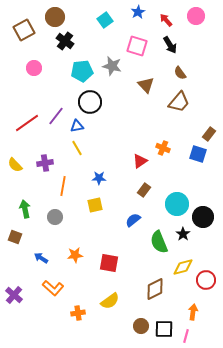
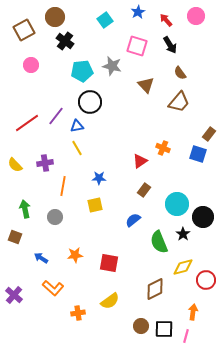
pink circle at (34, 68): moved 3 px left, 3 px up
